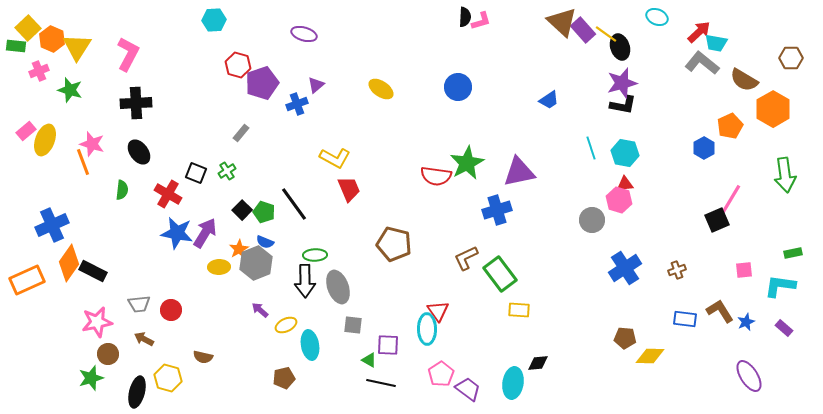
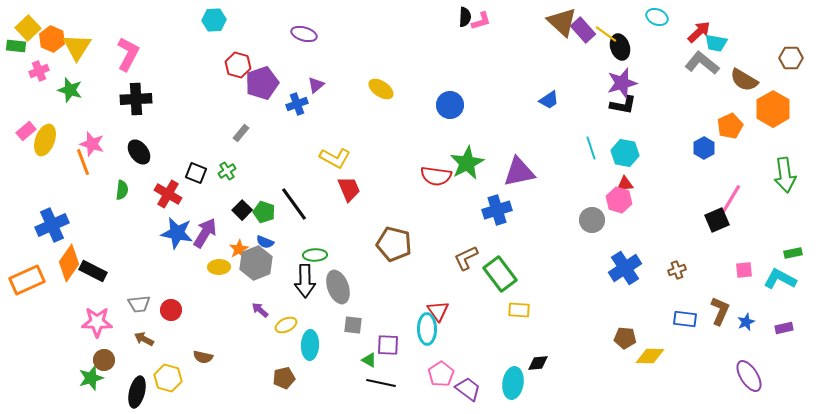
blue circle at (458, 87): moved 8 px left, 18 px down
black cross at (136, 103): moved 4 px up
cyan L-shape at (780, 286): moved 7 px up; rotated 20 degrees clockwise
brown L-shape at (720, 311): rotated 56 degrees clockwise
pink star at (97, 322): rotated 12 degrees clockwise
purple rectangle at (784, 328): rotated 54 degrees counterclockwise
cyan ellipse at (310, 345): rotated 12 degrees clockwise
brown circle at (108, 354): moved 4 px left, 6 px down
